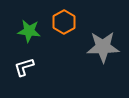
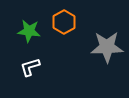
gray star: moved 4 px right
white L-shape: moved 6 px right
